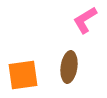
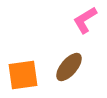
brown ellipse: rotated 32 degrees clockwise
